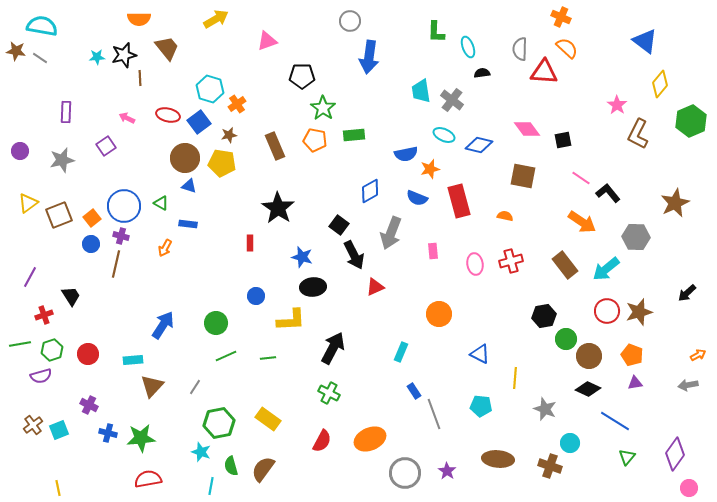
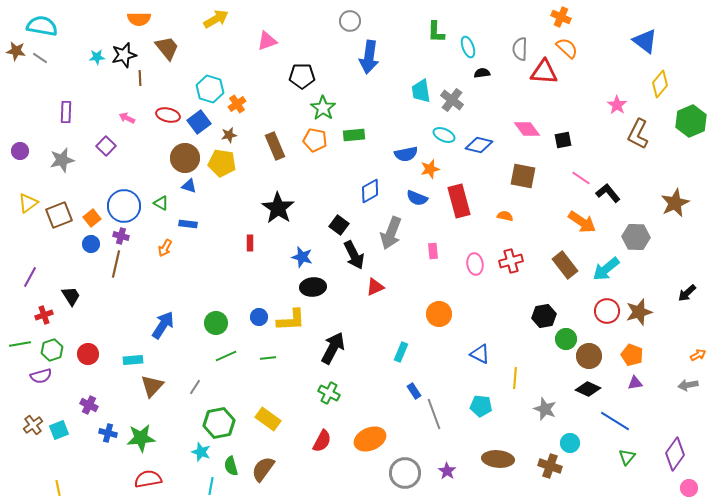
purple square at (106, 146): rotated 12 degrees counterclockwise
blue circle at (256, 296): moved 3 px right, 21 px down
